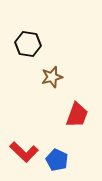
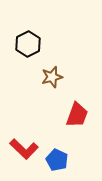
black hexagon: rotated 25 degrees clockwise
red L-shape: moved 3 px up
